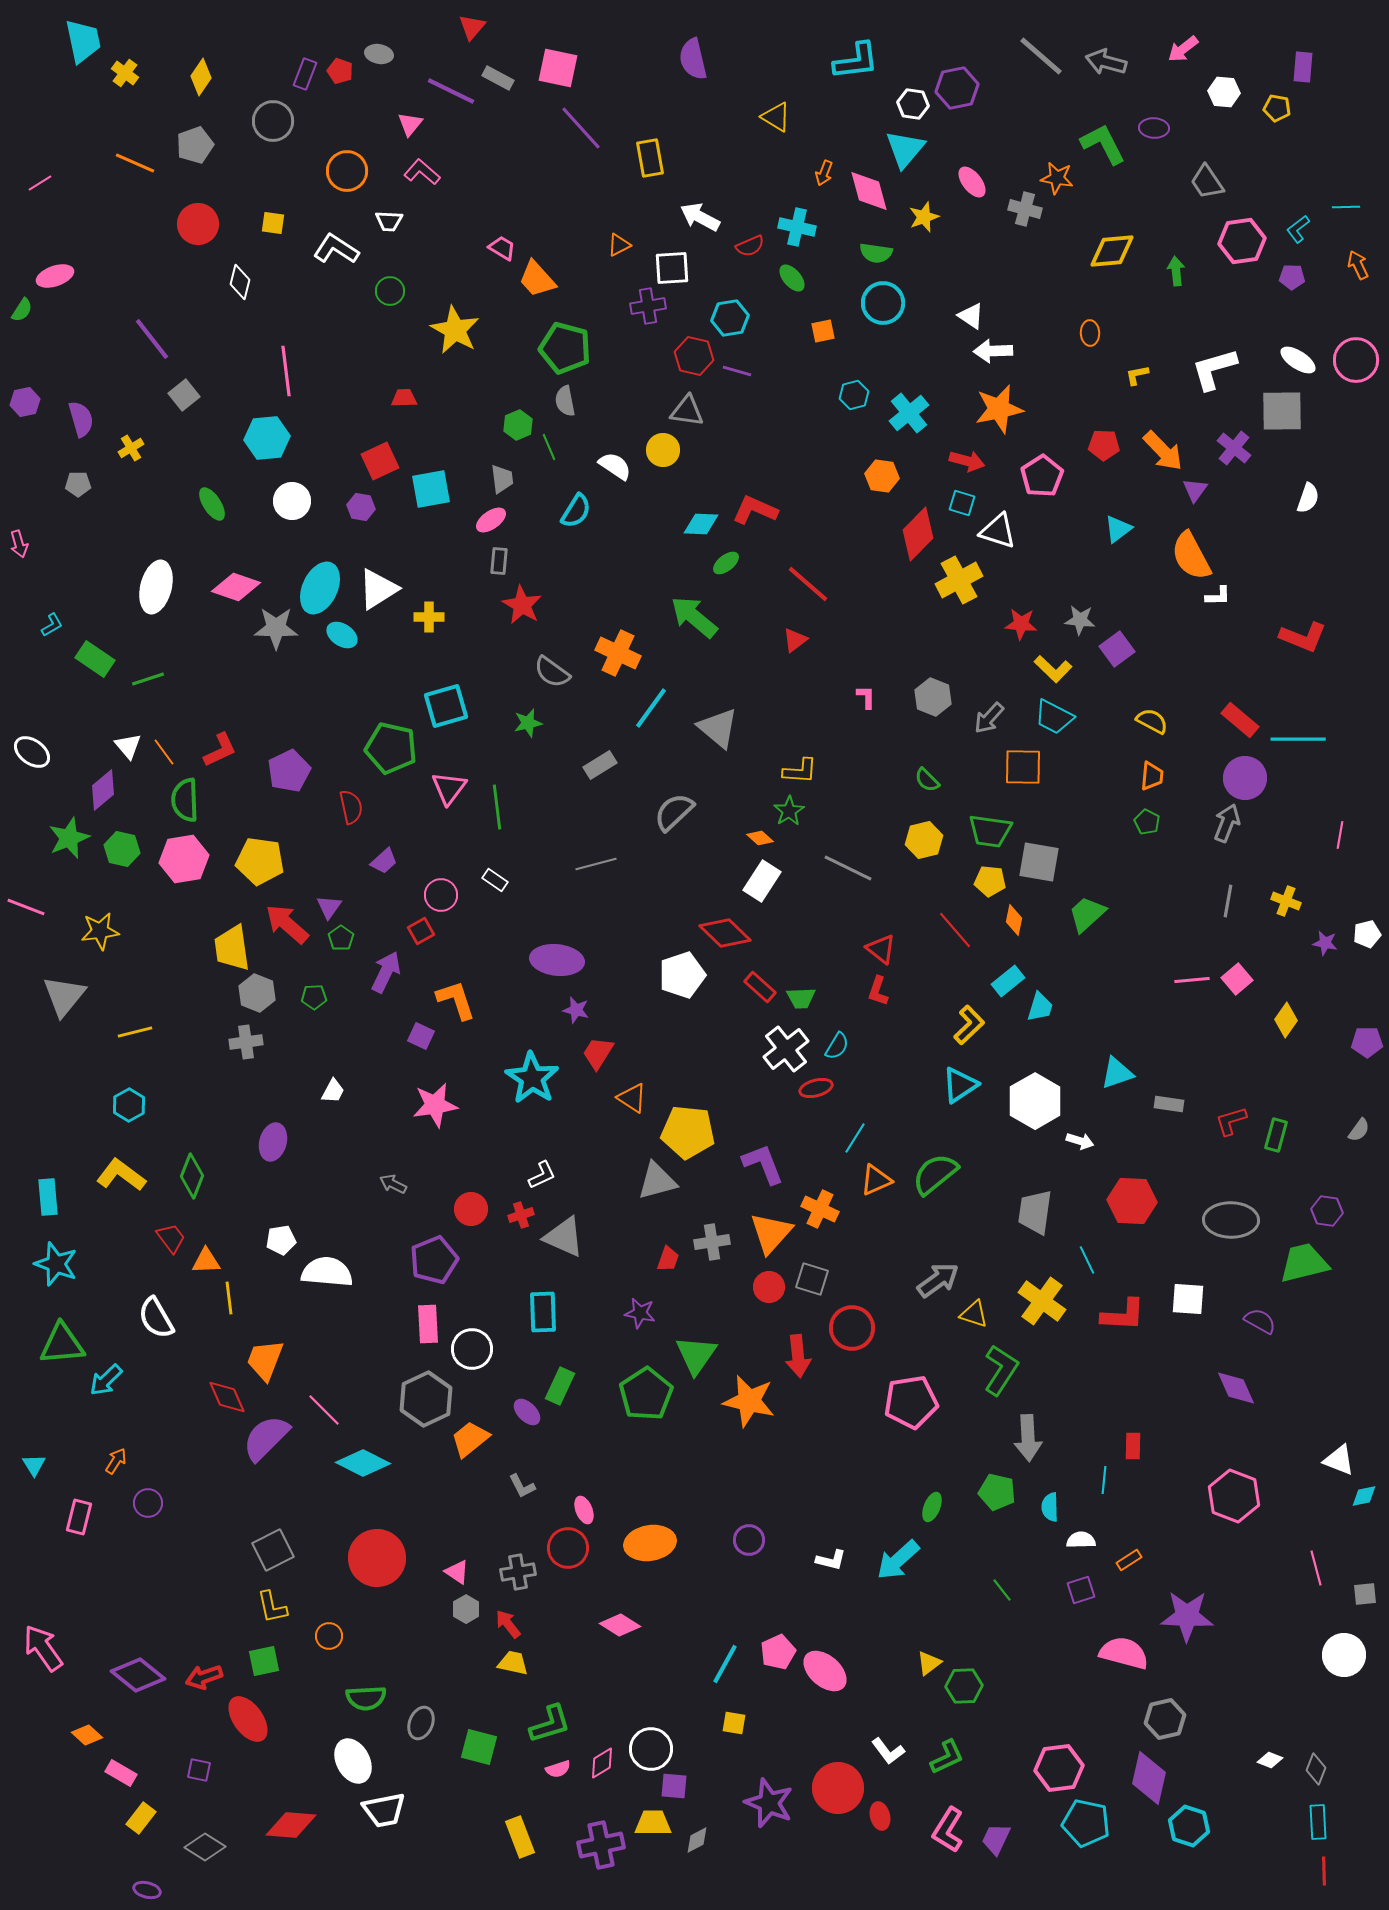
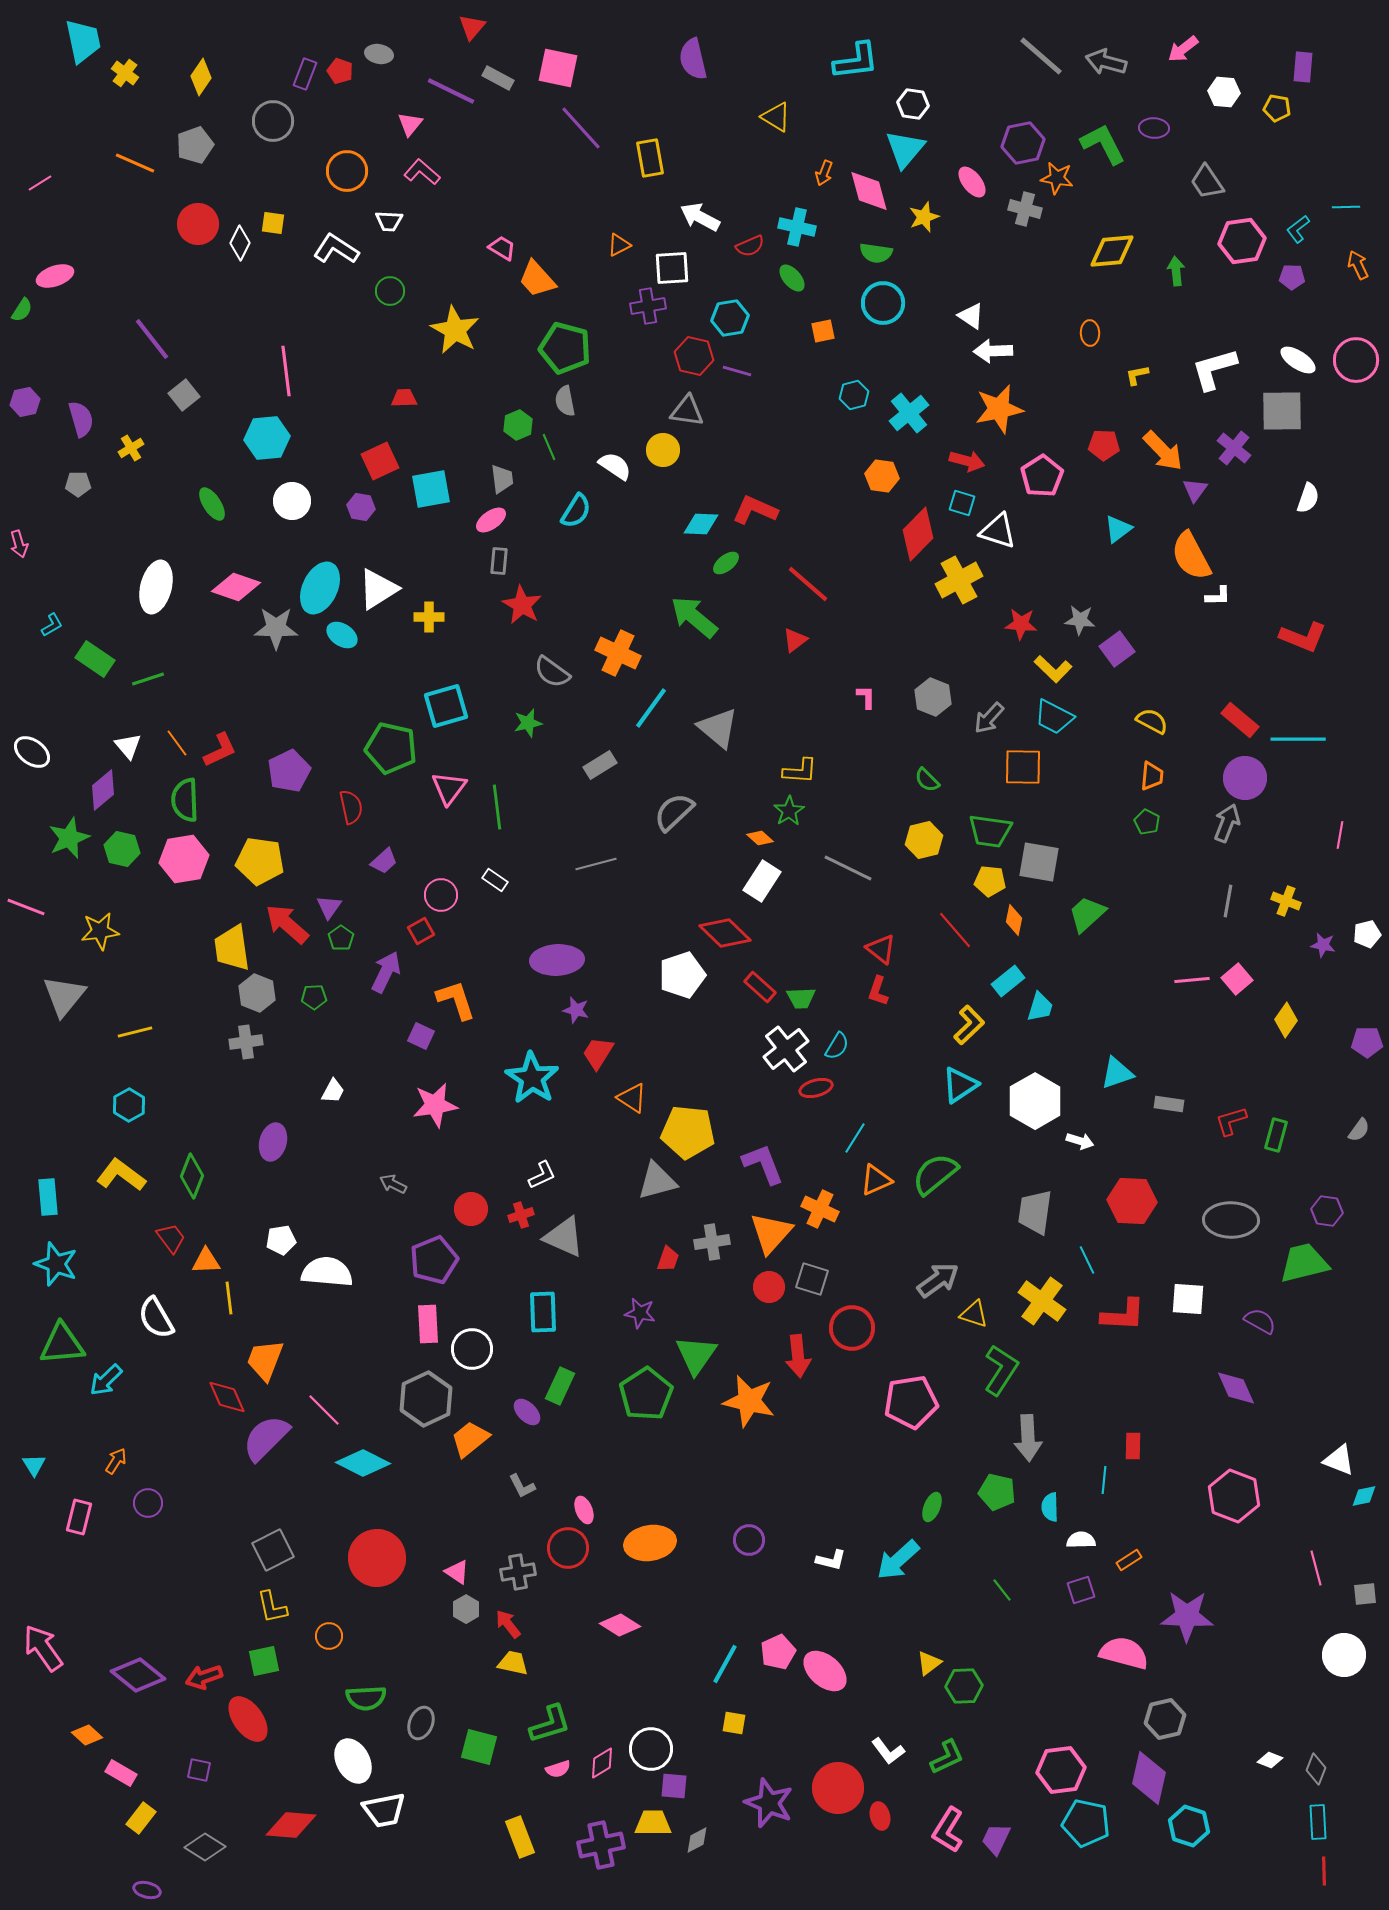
purple hexagon at (957, 88): moved 66 px right, 55 px down
white diamond at (240, 282): moved 39 px up; rotated 12 degrees clockwise
orange line at (164, 752): moved 13 px right, 9 px up
purple star at (1325, 943): moved 2 px left, 2 px down
purple ellipse at (557, 960): rotated 9 degrees counterclockwise
pink hexagon at (1059, 1768): moved 2 px right, 2 px down
